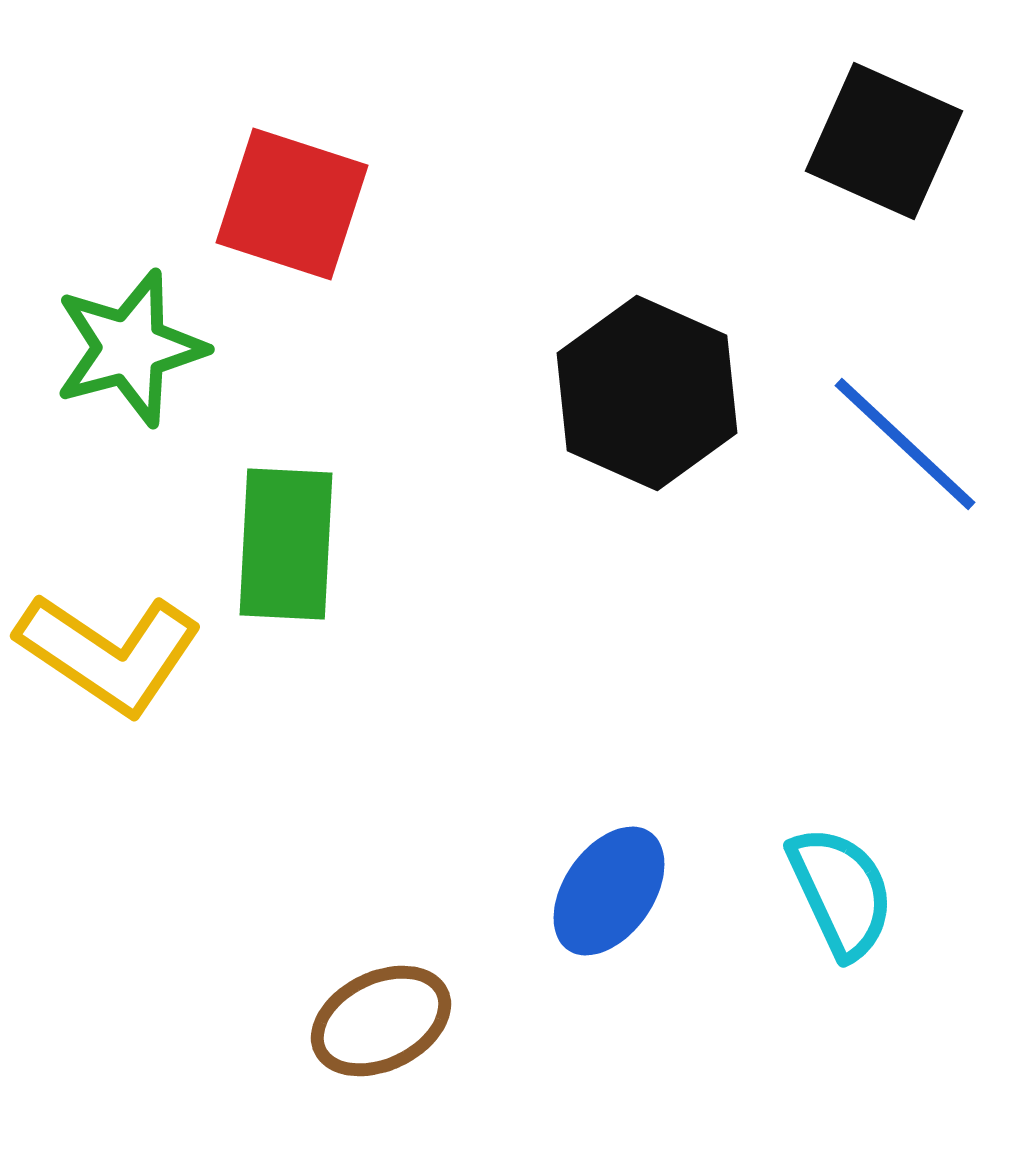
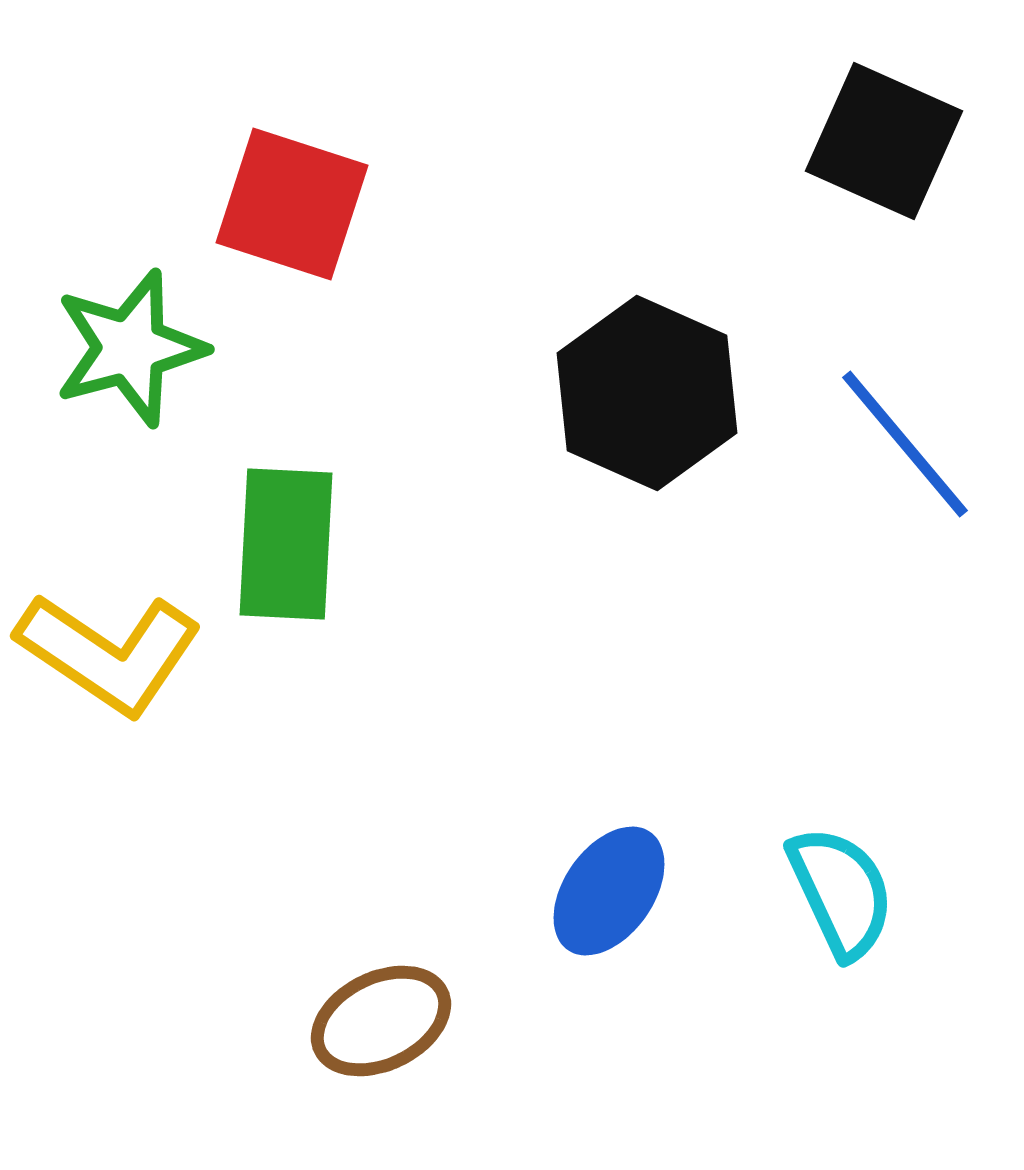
blue line: rotated 7 degrees clockwise
